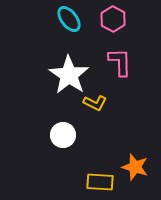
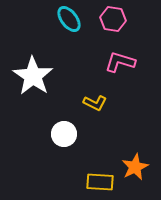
pink hexagon: rotated 20 degrees counterclockwise
pink L-shape: rotated 72 degrees counterclockwise
white star: moved 36 px left, 1 px down
white circle: moved 1 px right, 1 px up
orange star: rotated 28 degrees clockwise
